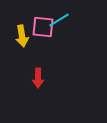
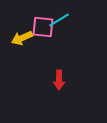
yellow arrow: moved 2 px down; rotated 75 degrees clockwise
red arrow: moved 21 px right, 2 px down
